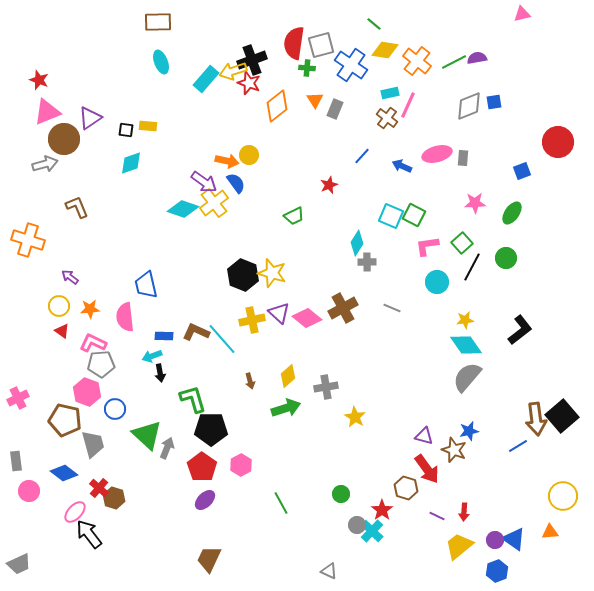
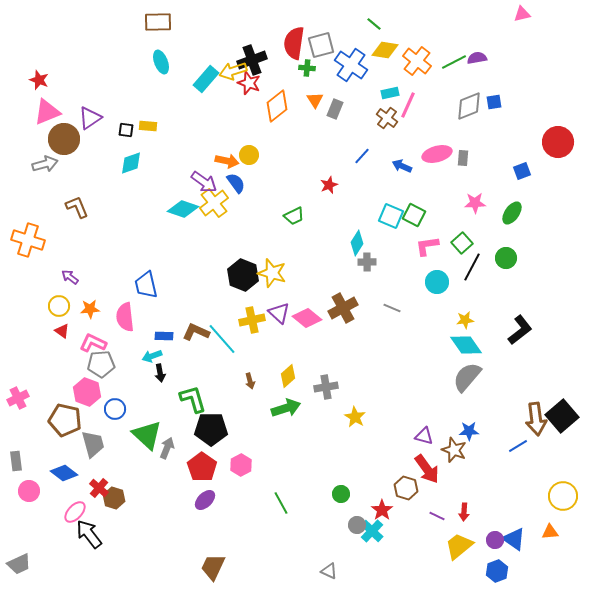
blue star at (469, 431): rotated 12 degrees clockwise
brown trapezoid at (209, 559): moved 4 px right, 8 px down
